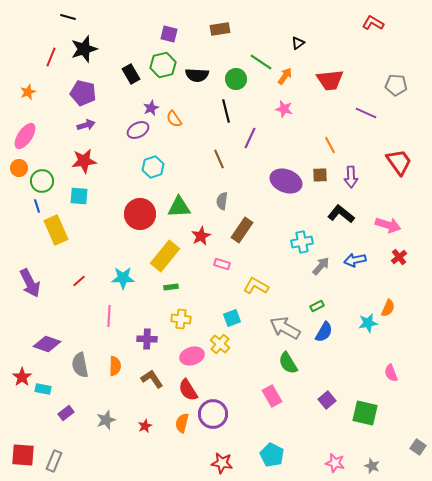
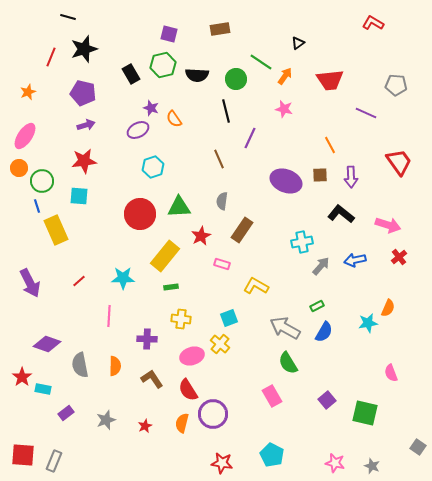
purple star at (151, 108): rotated 28 degrees counterclockwise
cyan square at (232, 318): moved 3 px left
